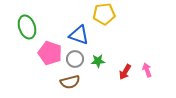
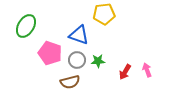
green ellipse: moved 1 px left, 1 px up; rotated 50 degrees clockwise
gray circle: moved 2 px right, 1 px down
